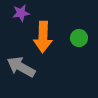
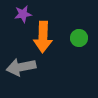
purple star: moved 2 px right, 1 px down
gray arrow: rotated 40 degrees counterclockwise
